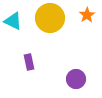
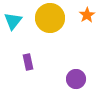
cyan triangle: rotated 42 degrees clockwise
purple rectangle: moved 1 px left
